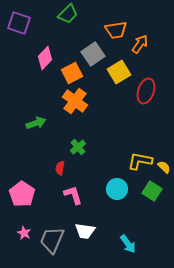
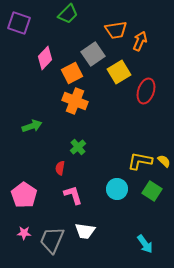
orange arrow: moved 3 px up; rotated 12 degrees counterclockwise
orange cross: rotated 15 degrees counterclockwise
green arrow: moved 4 px left, 3 px down
yellow semicircle: moved 6 px up
pink pentagon: moved 2 px right, 1 px down
pink star: rotated 24 degrees counterclockwise
cyan arrow: moved 17 px right
